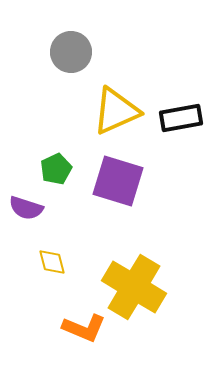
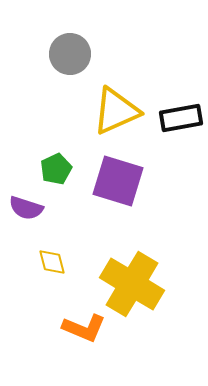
gray circle: moved 1 px left, 2 px down
yellow cross: moved 2 px left, 3 px up
